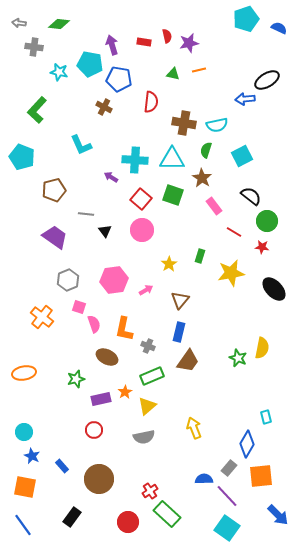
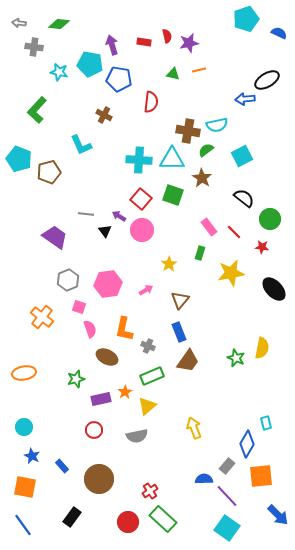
blue semicircle at (279, 28): moved 5 px down
brown cross at (104, 107): moved 8 px down
brown cross at (184, 123): moved 4 px right, 8 px down
green semicircle at (206, 150): rotated 35 degrees clockwise
cyan pentagon at (22, 157): moved 3 px left, 2 px down
cyan cross at (135, 160): moved 4 px right
purple arrow at (111, 177): moved 8 px right, 39 px down
brown pentagon at (54, 190): moved 5 px left, 18 px up
black semicircle at (251, 196): moved 7 px left, 2 px down
pink rectangle at (214, 206): moved 5 px left, 21 px down
green circle at (267, 221): moved 3 px right, 2 px up
red line at (234, 232): rotated 14 degrees clockwise
green rectangle at (200, 256): moved 3 px up
pink hexagon at (114, 280): moved 6 px left, 4 px down
pink semicircle at (94, 324): moved 4 px left, 5 px down
blue rectangle at (179, 332): rotated 36 degrees counterclockwise
green star at (238, 358): moved 2 px left
cyan rectangle at (266, 417): moved 6 px down
cyan circle at (24, 432): moved 5 px up
gray semicircle at (144, 437): moved 7 px left, 1 px up
gray rectangle at (229, 468): moved 2 px left, 2 px up
green rectangle at (167, 514): moved 4 px left, 5 px down
